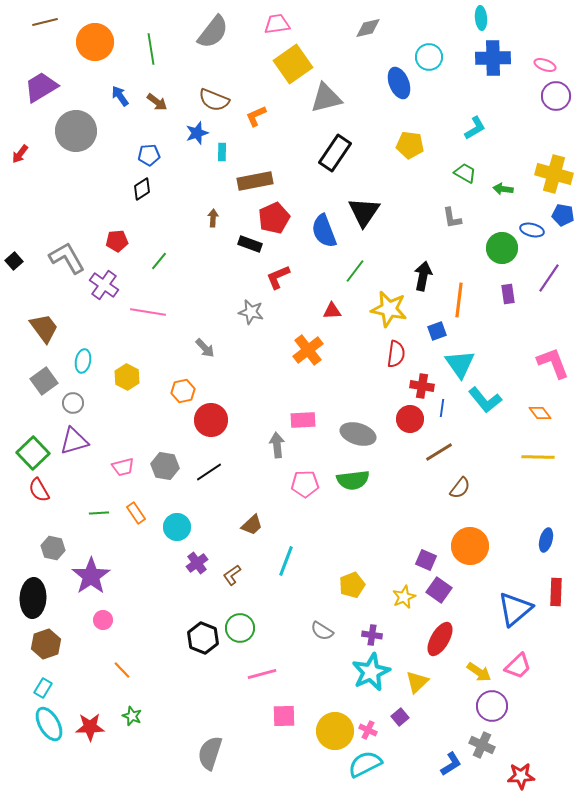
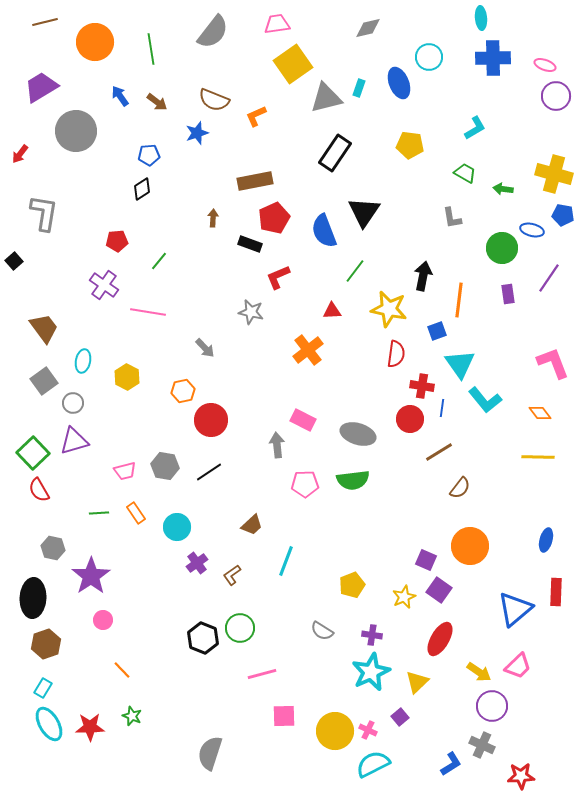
cyan rectangle at (222, 152): moved 137 px right, 64 px up; rotated 18 degrees clockwise
gray L-shape at (67, 258): moved 23 px left, 45 px up; rotated 39 degrees clockwise
pink rectangle at (303, 420): rotated 30 degrees clockwise
pink trapezoid at (123, 467): moved 2 px right, 4 px down
cyan semicircle at (365, 764): moved 8 px right
